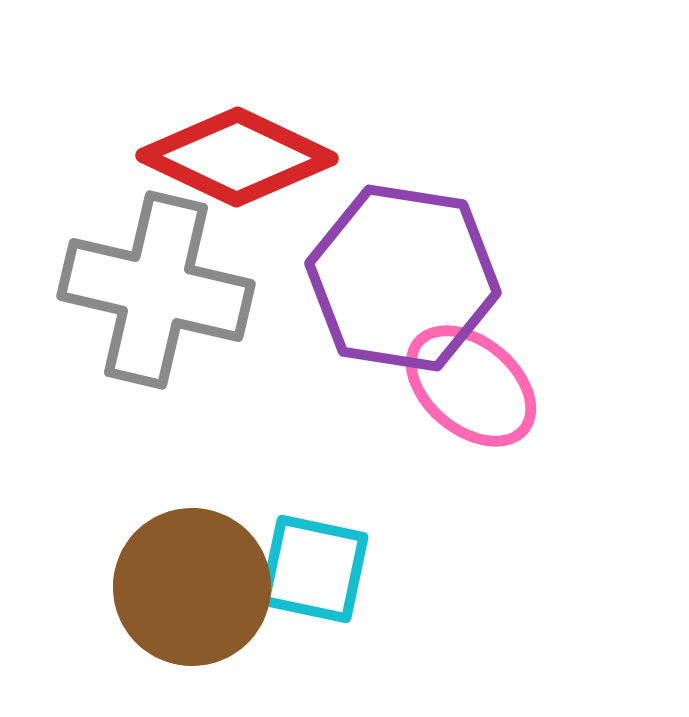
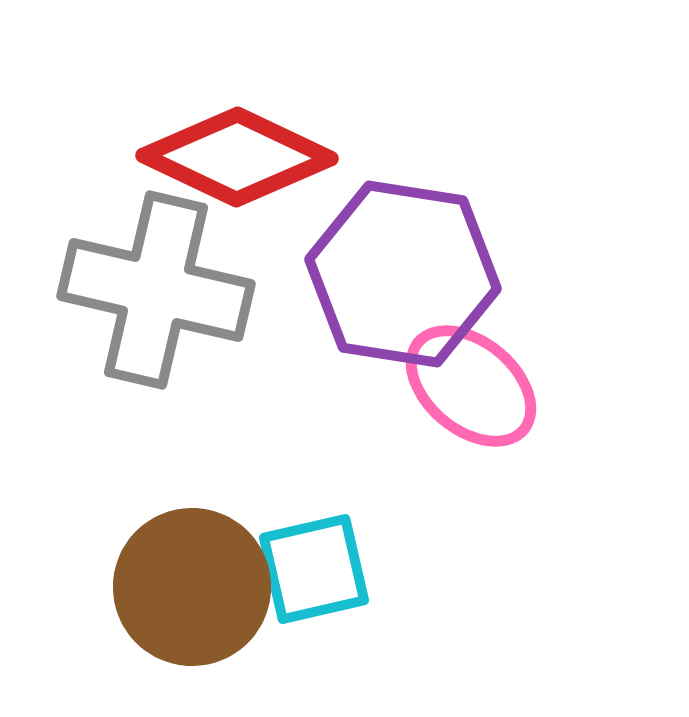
purple hexagon: moved 4 px up
cyan square: rotated 25 degrees counterclockwise
